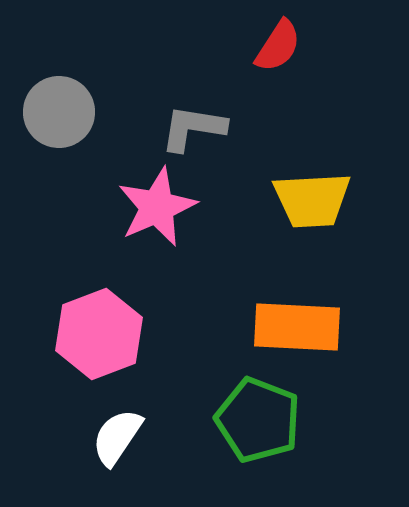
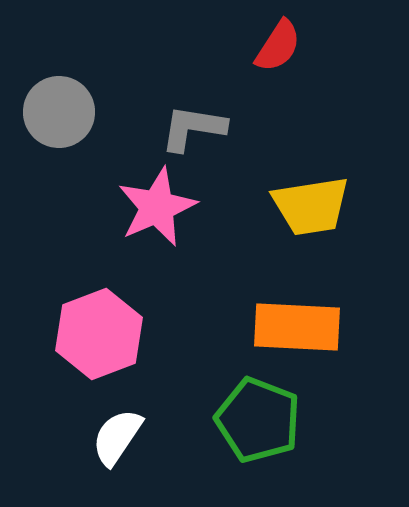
yellow trapezoid: moved 1 px left, 6 px down; rotated 6 degrees counterclockwise
